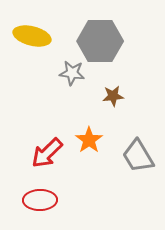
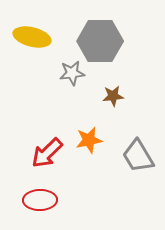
yellow ellipse: moved 1 px down
gray star: rotated 15 degrees counterclockwise
orange star: rotated 24 degrees clockwise
